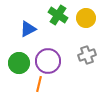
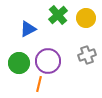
green cross: rotated 18 degrees clockwise
